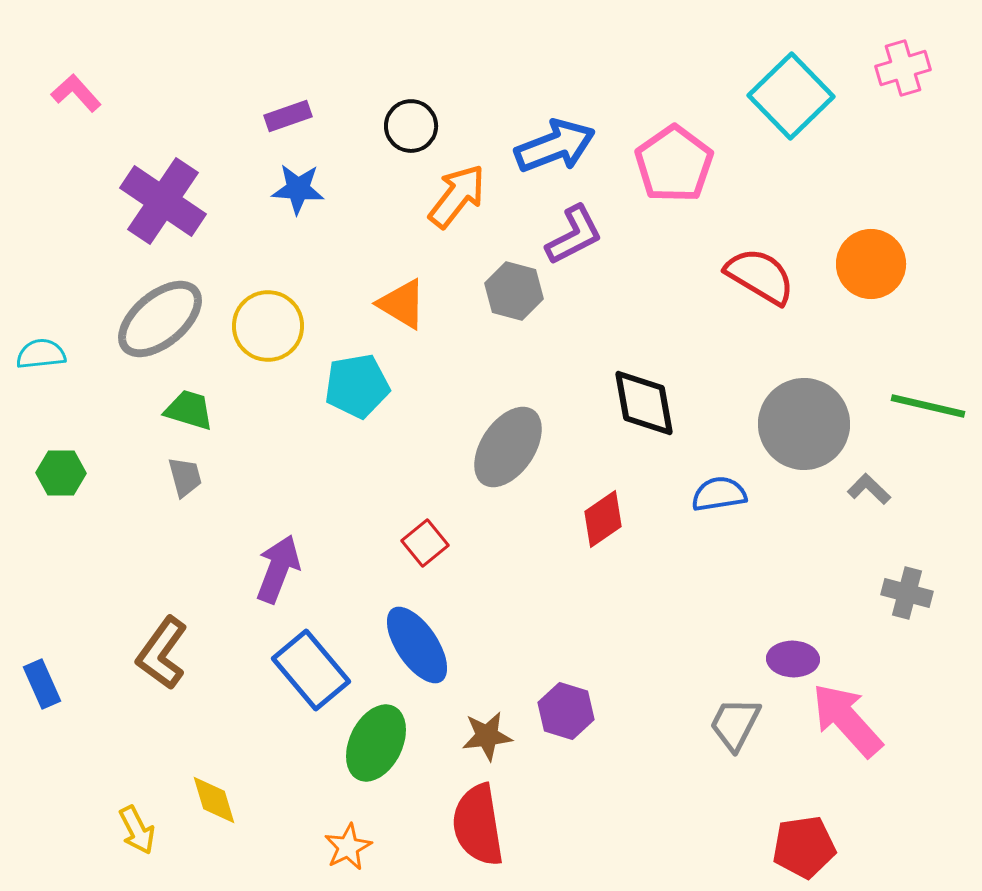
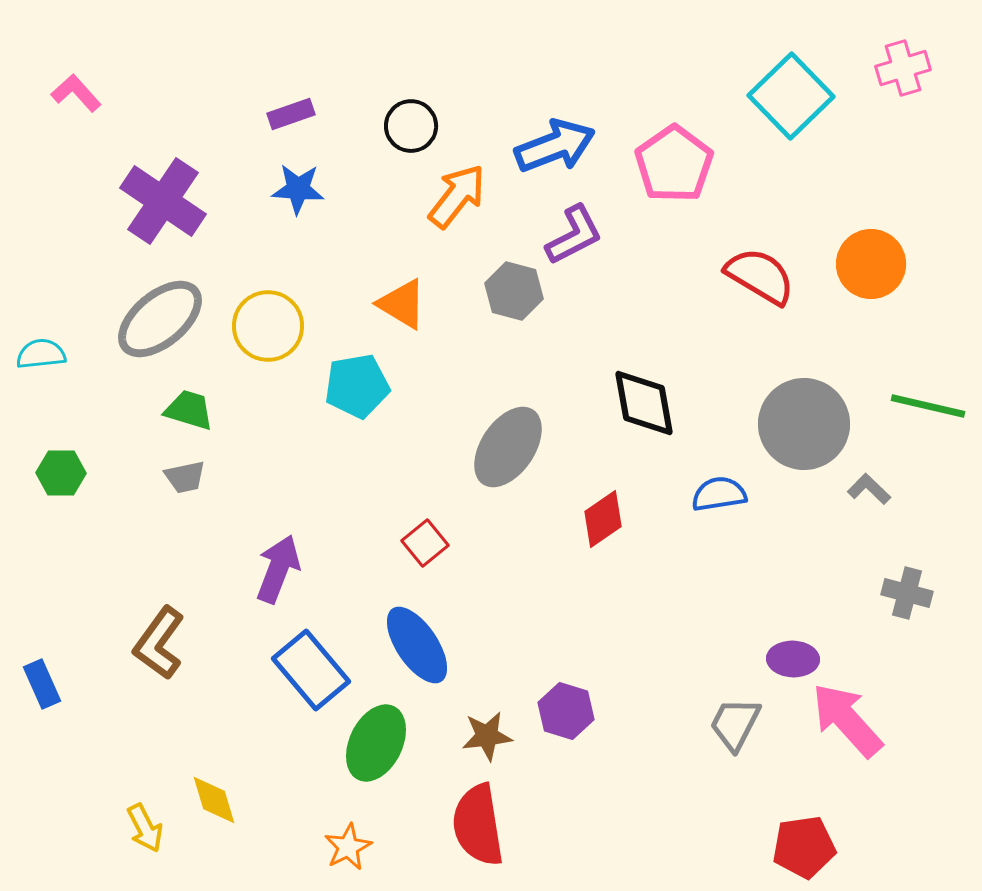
purple rectangle at (288, 116): moved 3 px right, 2 px up
gray trapezoid at (185, 477): rotated 93 degrees clockwise
brown L-shape at (162, 653): moved 3 px left, 10 px up
yellow arrow at (137, 830): moved 8 px right, 2 px up
